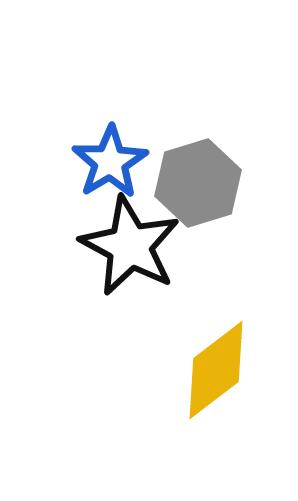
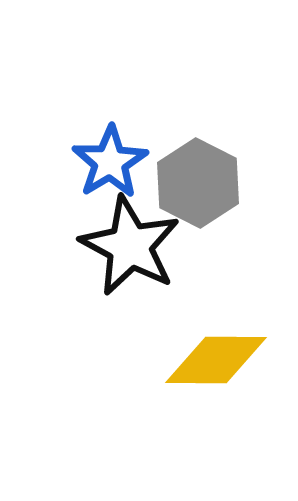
gray hexagon: rotated 16 degrees counterclockwise
yellow diamond: moved 10 px up; rotated 38 degrees clockwise
